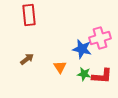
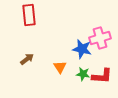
green star: moved 1 px left
